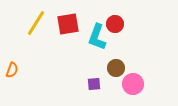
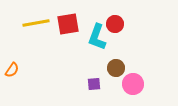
yellow line: rotated 48 degrees clockwise
orange semicircle: rotated 14 degrees clockwise
